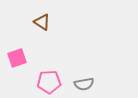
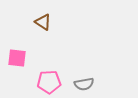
brown triangle: moved 1 px right
pink square: rotated 24 degrees clockwise
